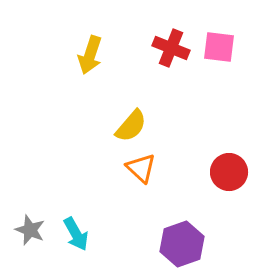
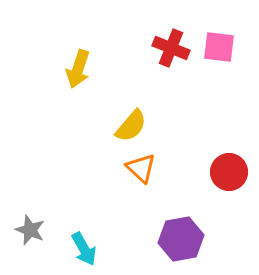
yellow arrow: moved 12 px left, 14 px down
cyan arrow: moved 8 px right, 15 px down
purple hexagon: moved 1 px left, 5 px up; rotated 9 degrees clockwise
